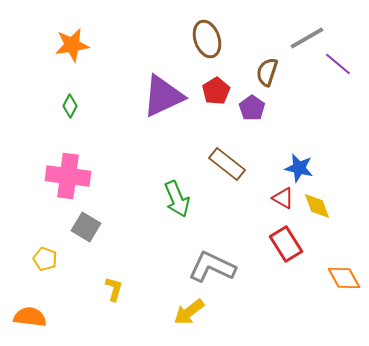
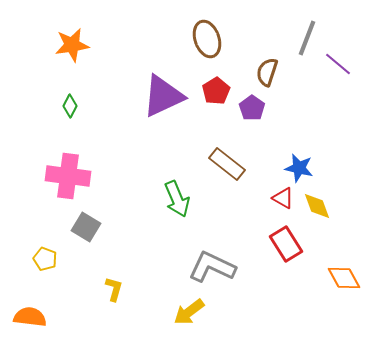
gray line: rotated 39 degrees counterclockwise
